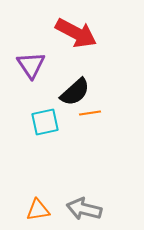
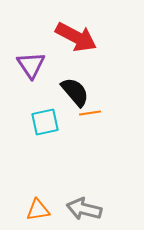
red arrow: moved 4 px down
black semicircle: rotated 88 degrees counterclockwise
